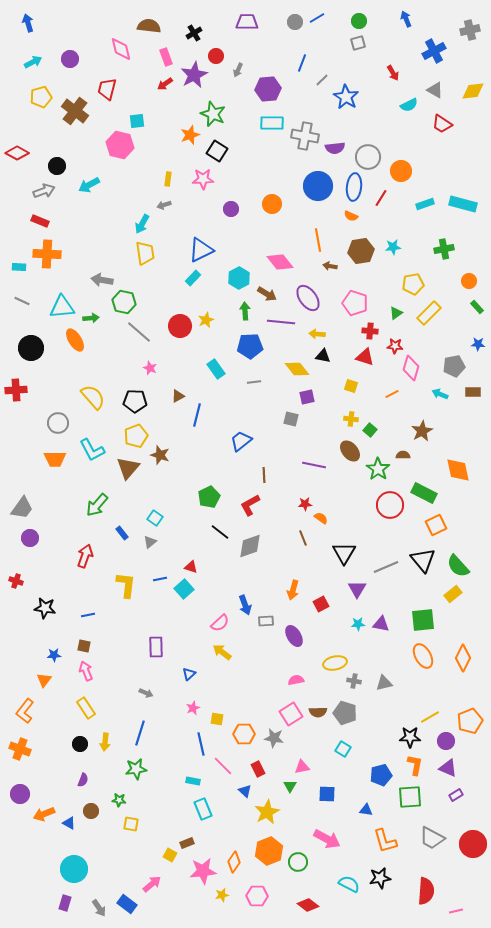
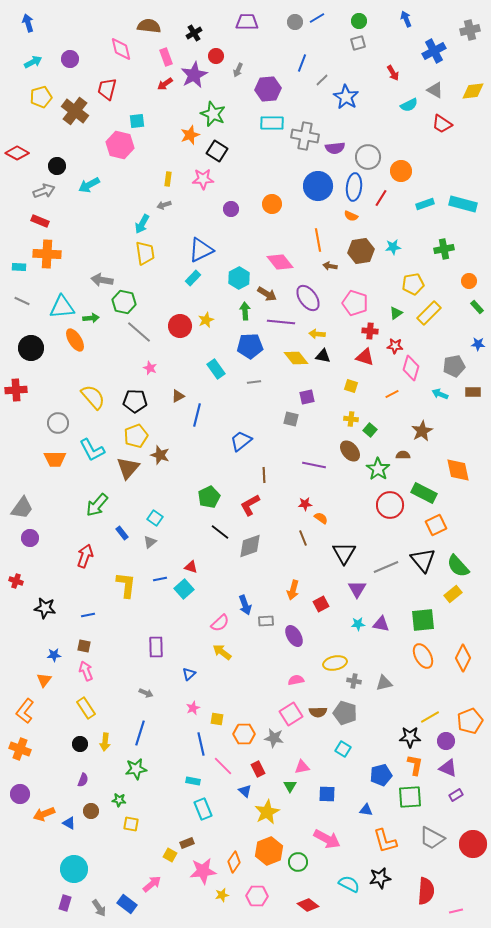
yellow diamond at (297, 369): moved 1 px left, 11 px up
